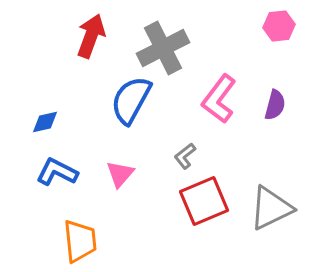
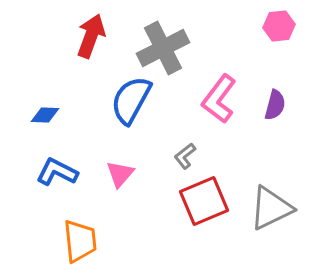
blue diamond: moved 7 px up; rotated 16 degrees clockwise
